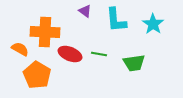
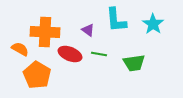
purple triangle: moved 3 px right, 19 px down
